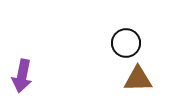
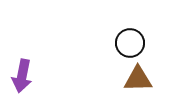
black circle: moved 4 px right
